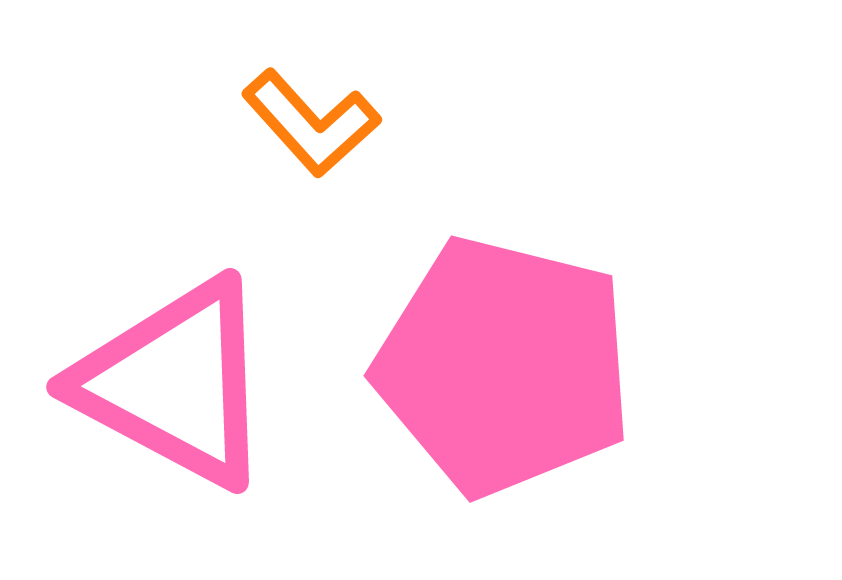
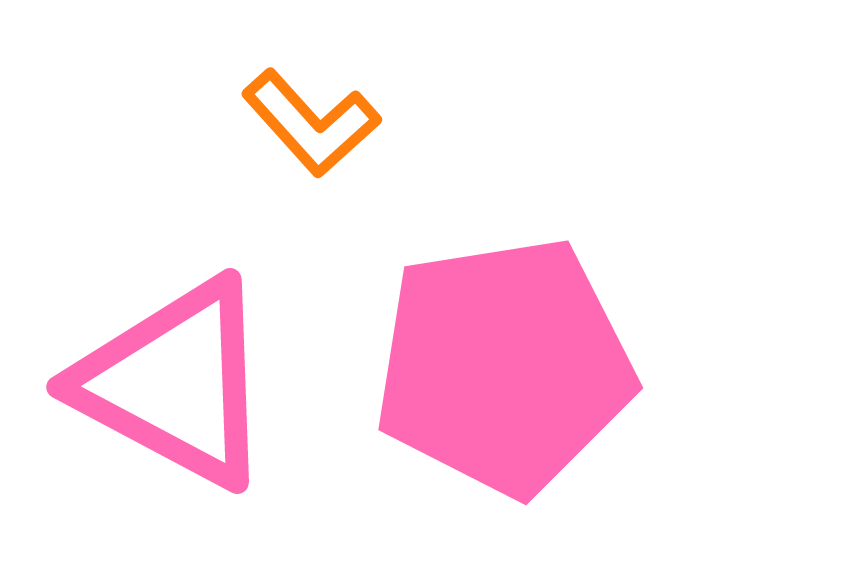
pink pentagon: rotated 23 degrees counterclockwise
